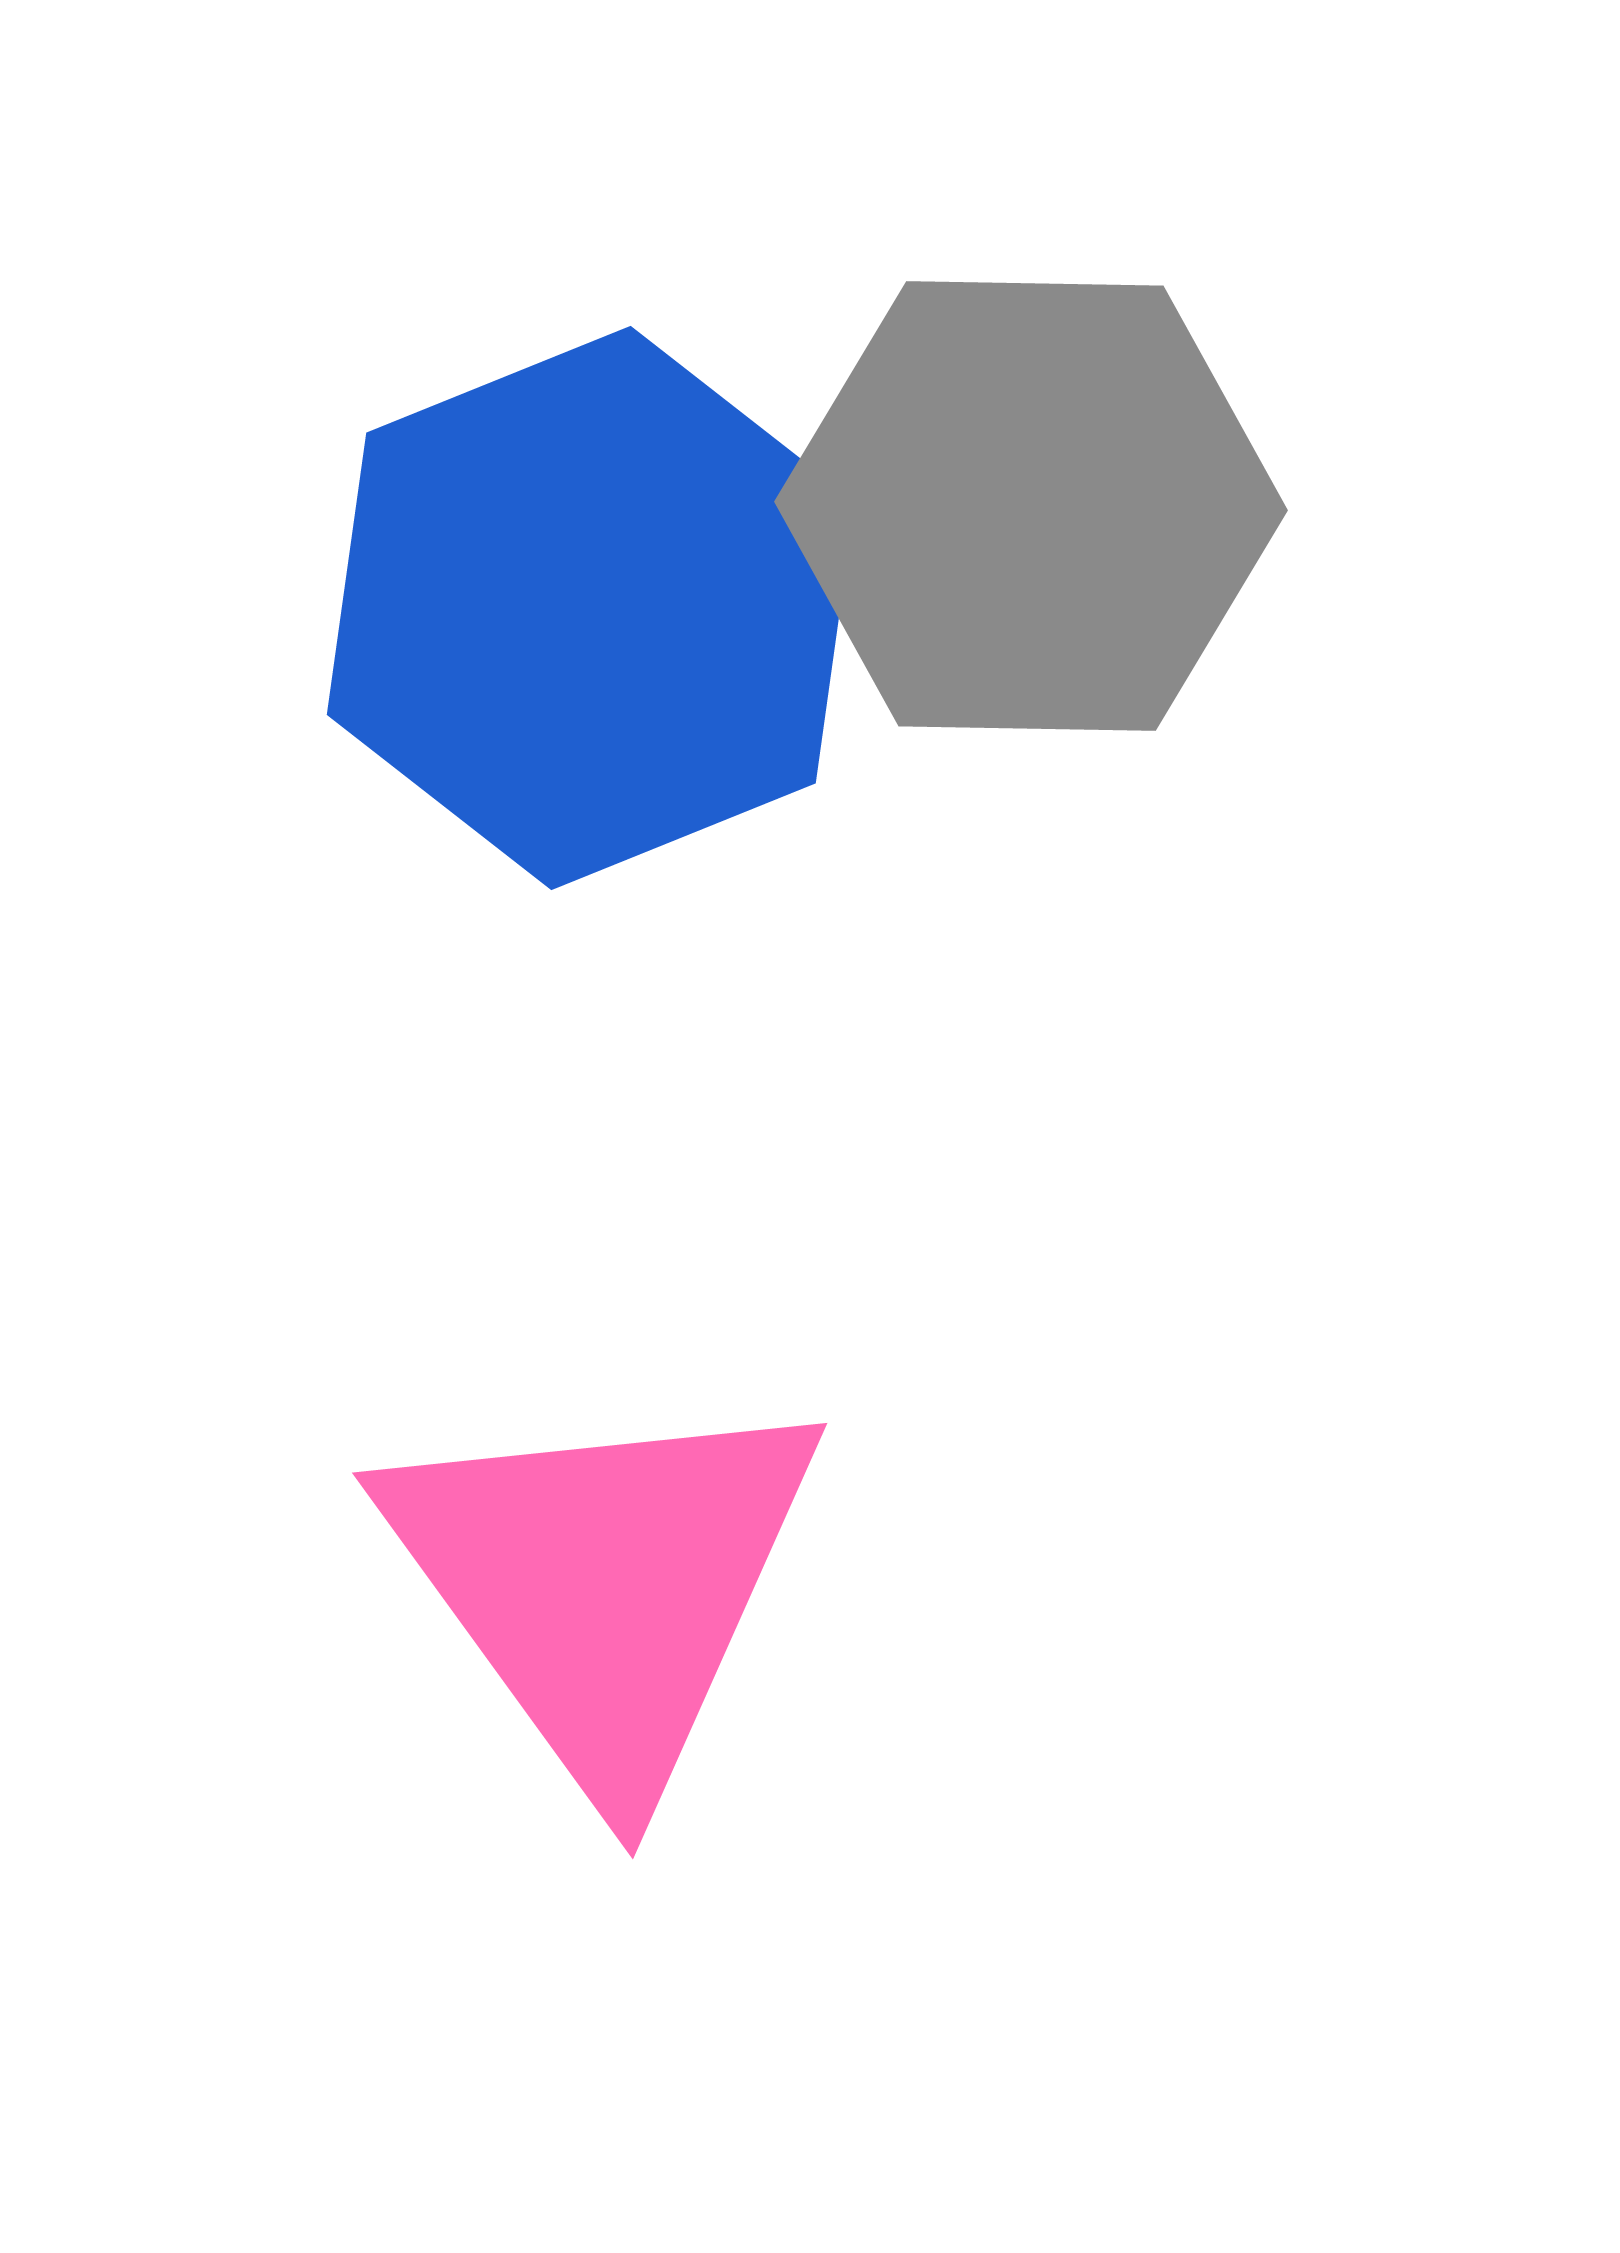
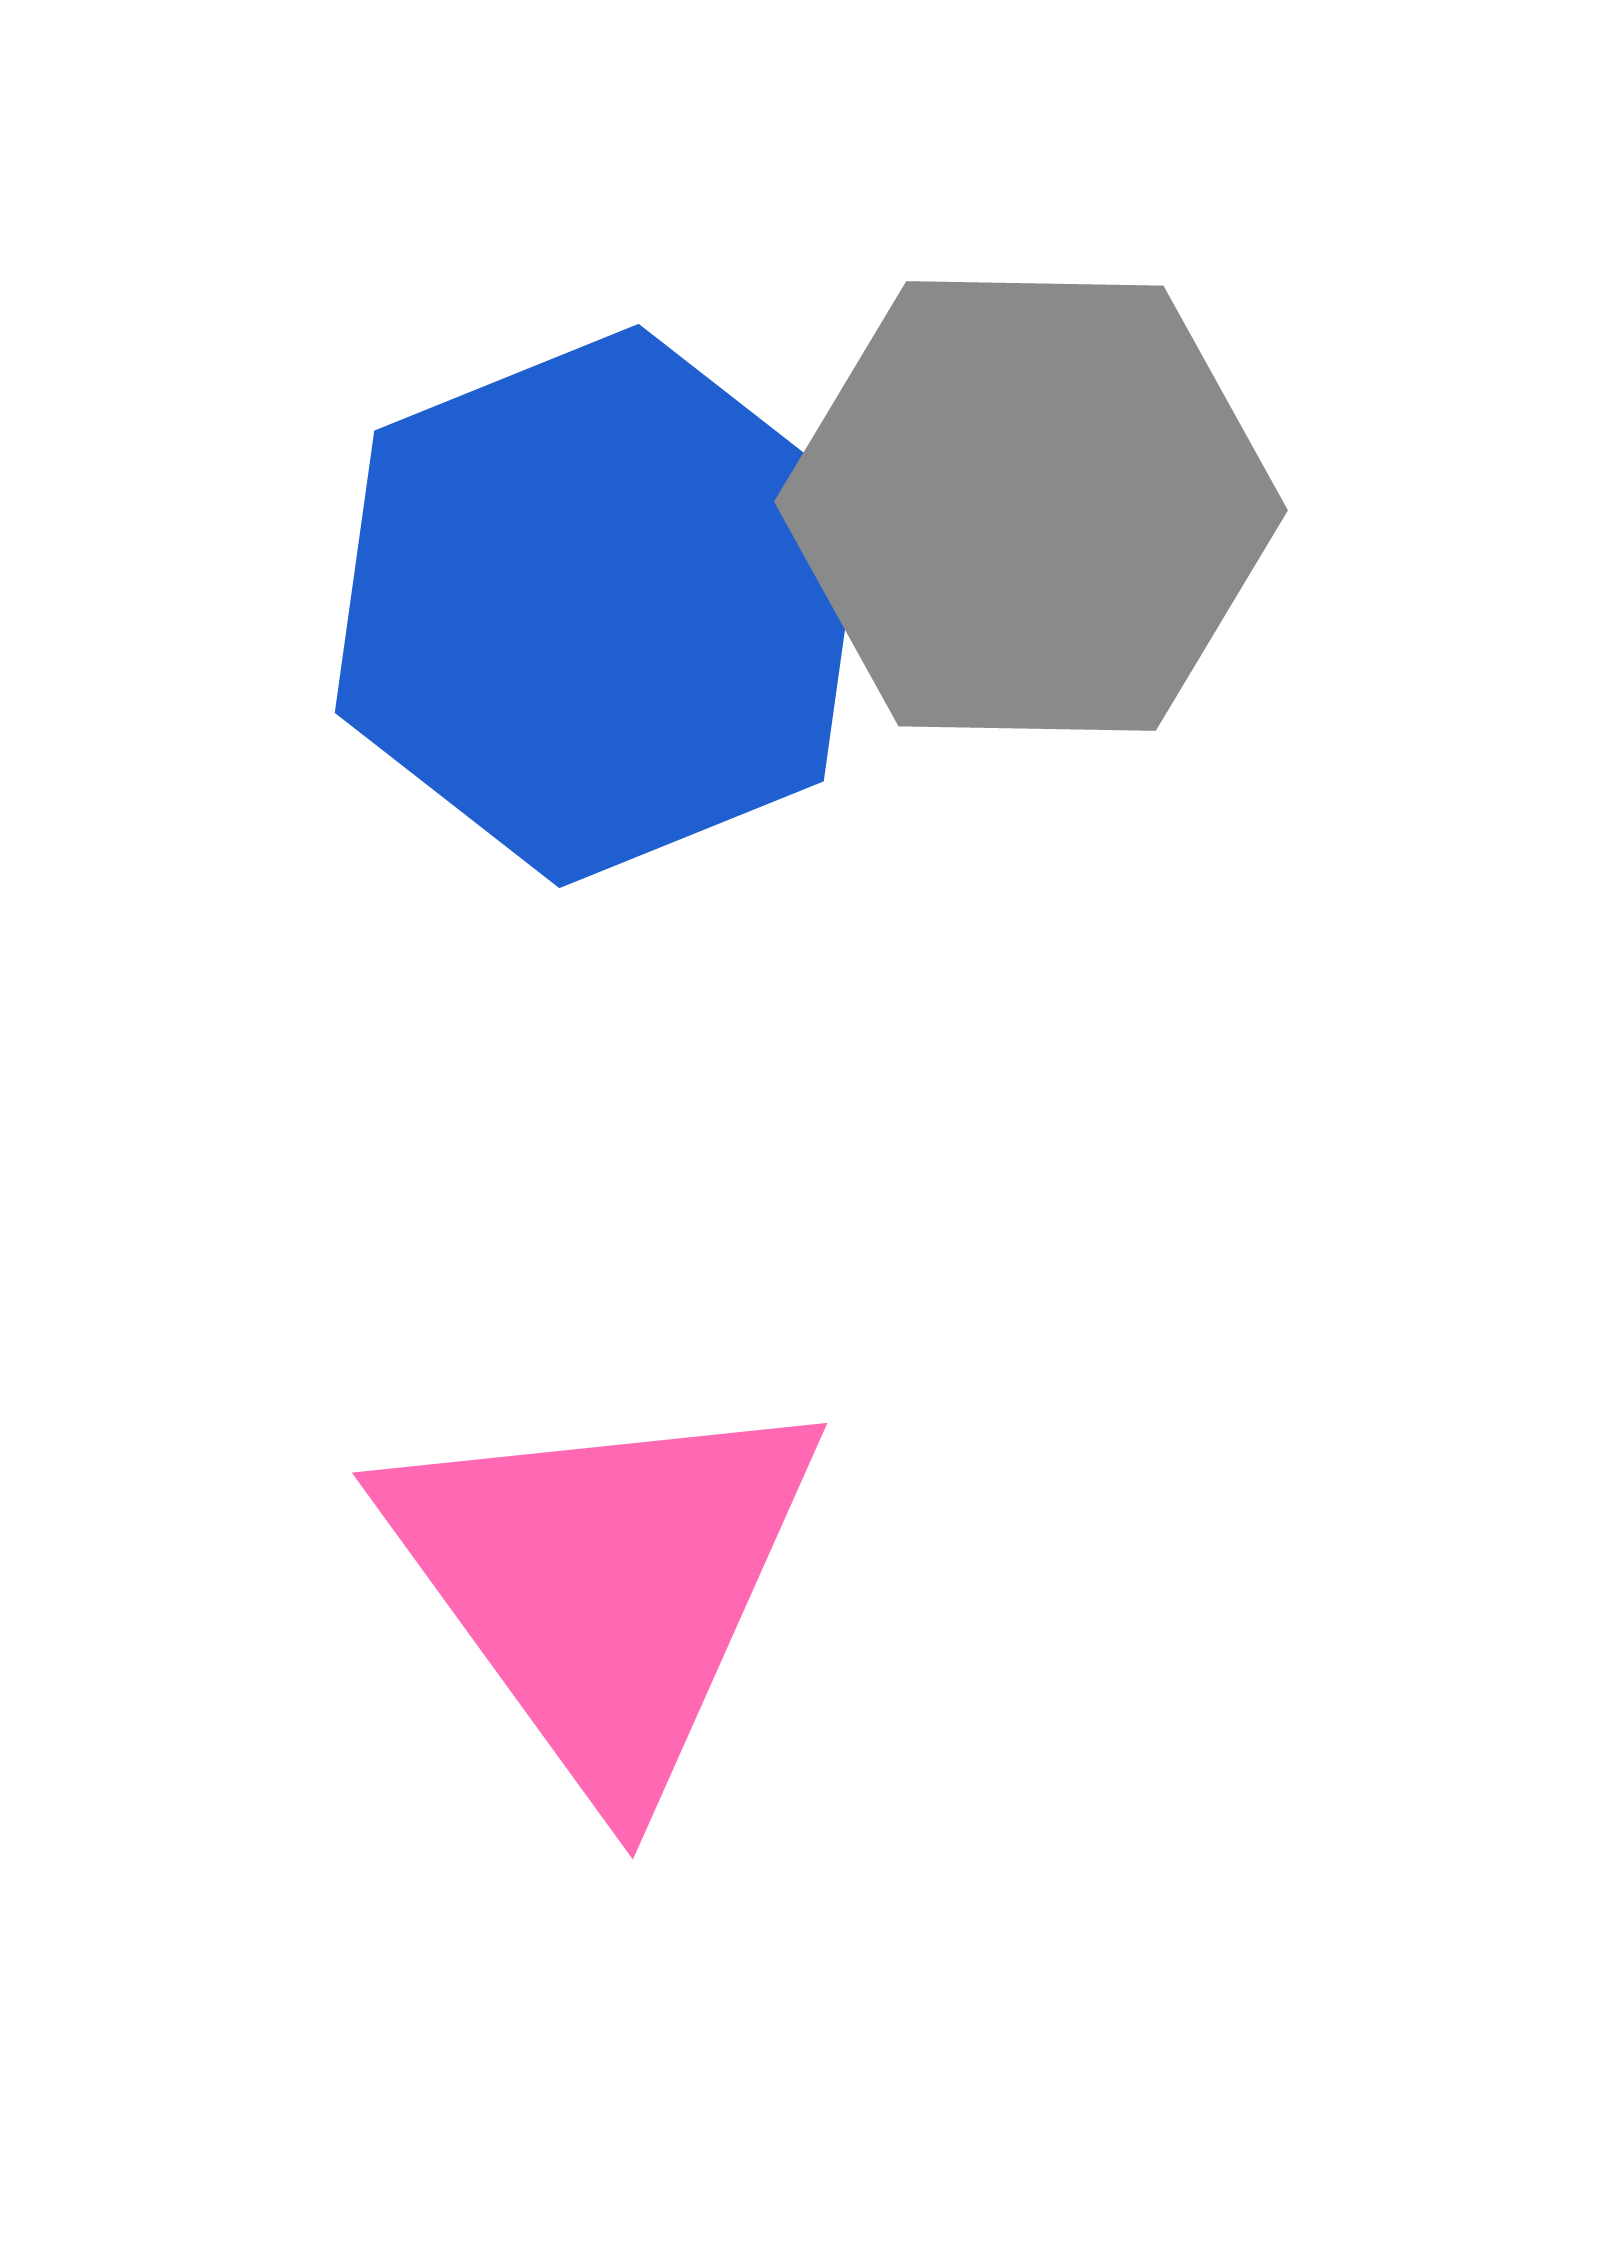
blue hexagon: moved 8 px right, 2 px up
